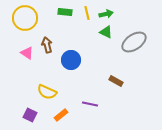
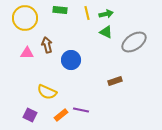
green rectangle: moved 5 px left, 2 px up
pink triangle: rotated 32 degrees counterclockwise
brown rectangle: moved 1 px left; rotated 48 degrees counterclockwise
purple line: moved 9 px left, 6 px down
